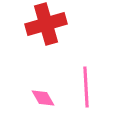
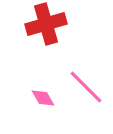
pink line: rotated 42 degrees counterclockwise
